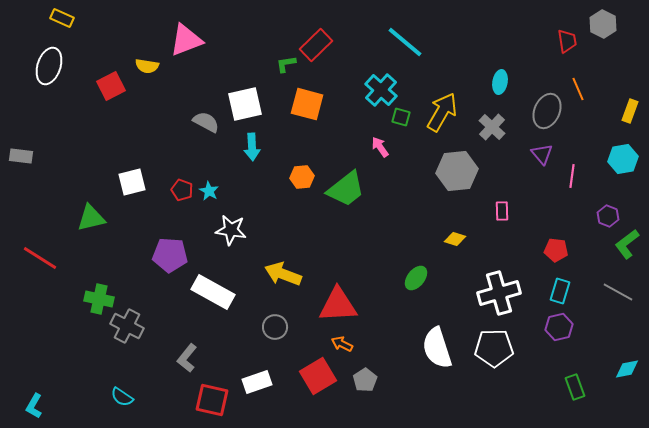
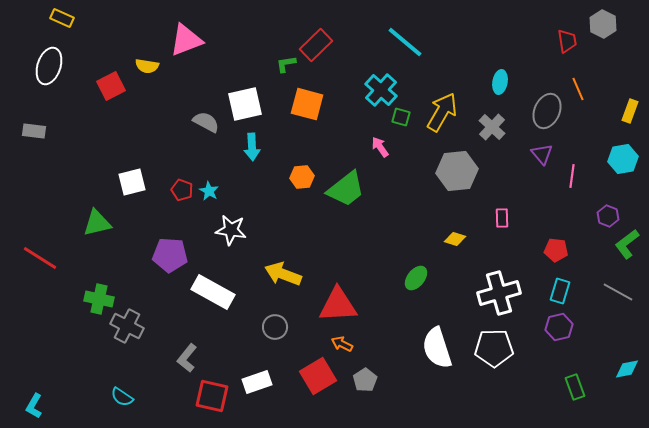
gray rectangle at (21, 156): moved 13 px right, 25 px up
pink rectangle at (502, 211): moved 7 px down
green triangle at (91, 218): moved 6 px right, 5 px down
red square at (212, 400): moved 4 px up
